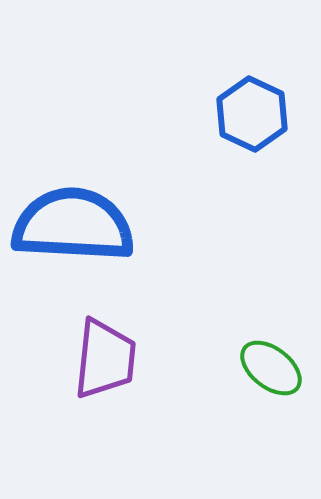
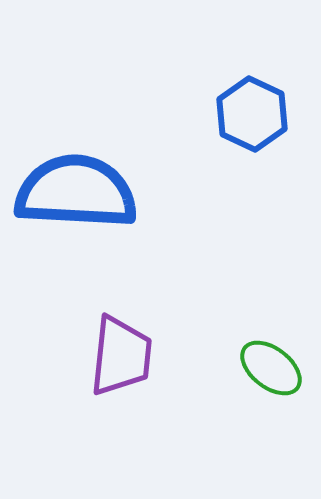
blue semicircle: moved 3 px right, 33 px up
purple trapezoid: moved 16 px right, 3 px up
